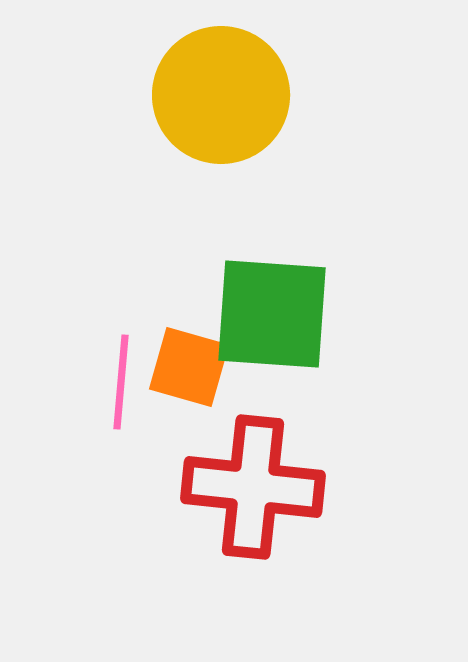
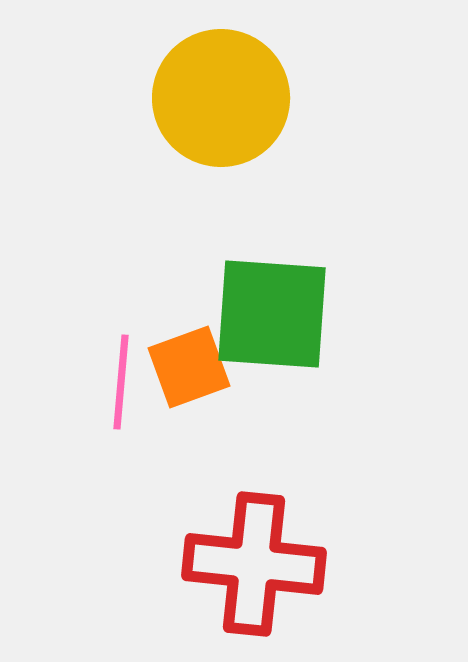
yellow circle: moved 3 px down
orange square: rotated 36 degrees counterclockwise
red cross: moved 1 px right, 77 px down
